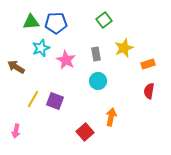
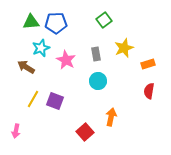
brown arrow: moved 10 px right
